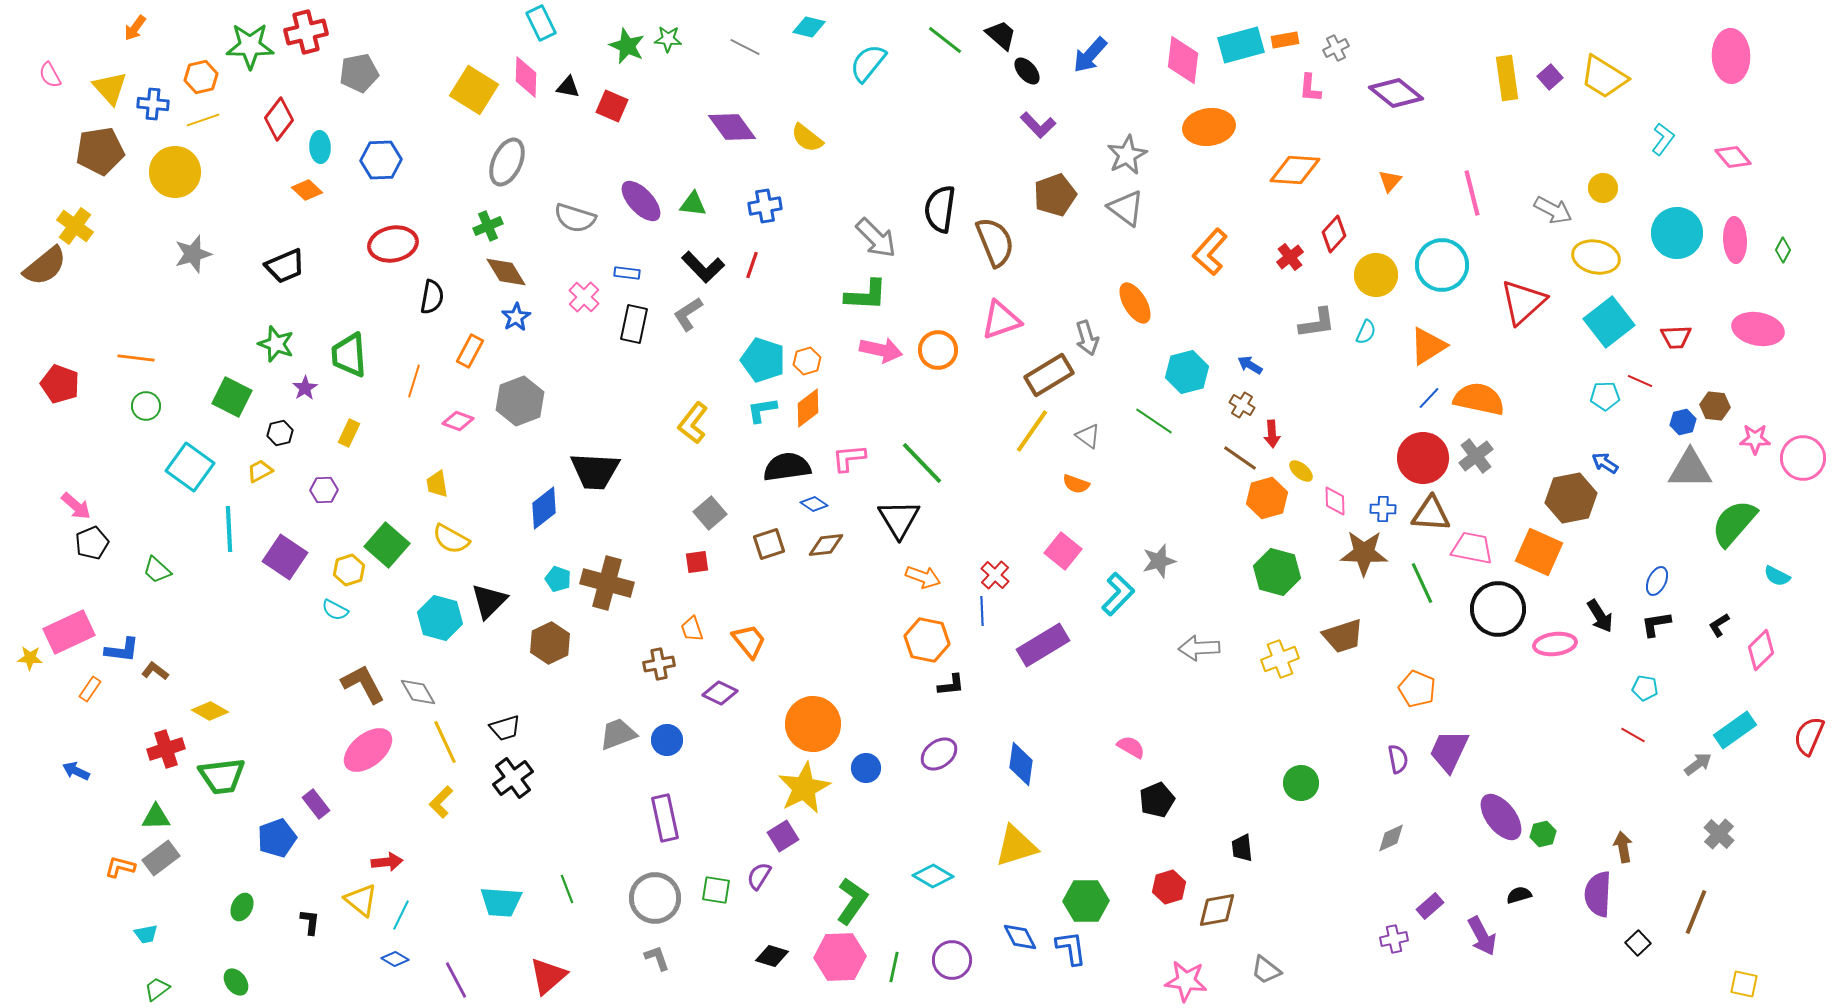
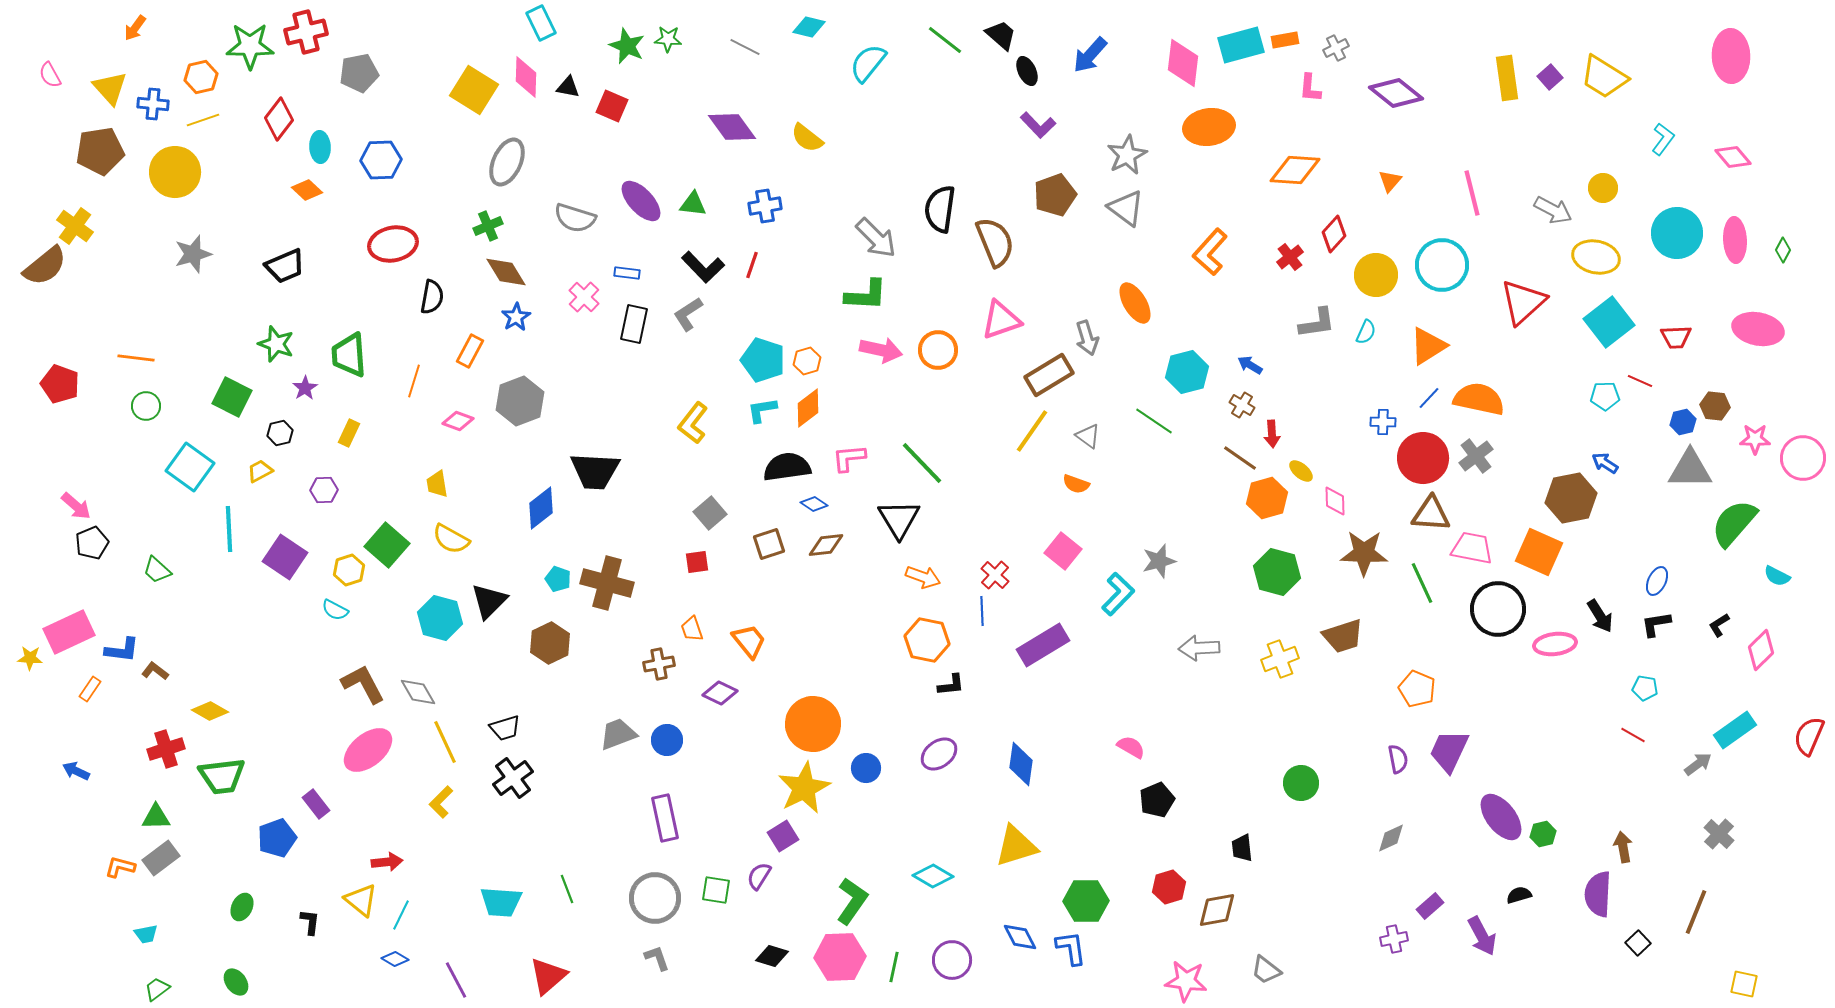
pink diamond at (1183, 60): moved 3 px down
black ellipse at (1027, 71): rotated 16 degrees clockwise
blue diamond at (544, 508): moved 3 px left
blue cross at (1383, 509): moved 87 px up
